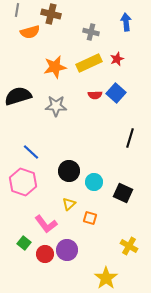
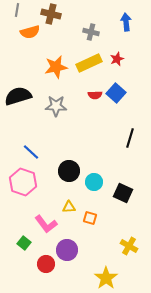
orange star: moved 1 px right
yellow triangle: moved 3 px down; rotated 40 degrees clockwise
red circle: moved 1 px right, 10 px down
